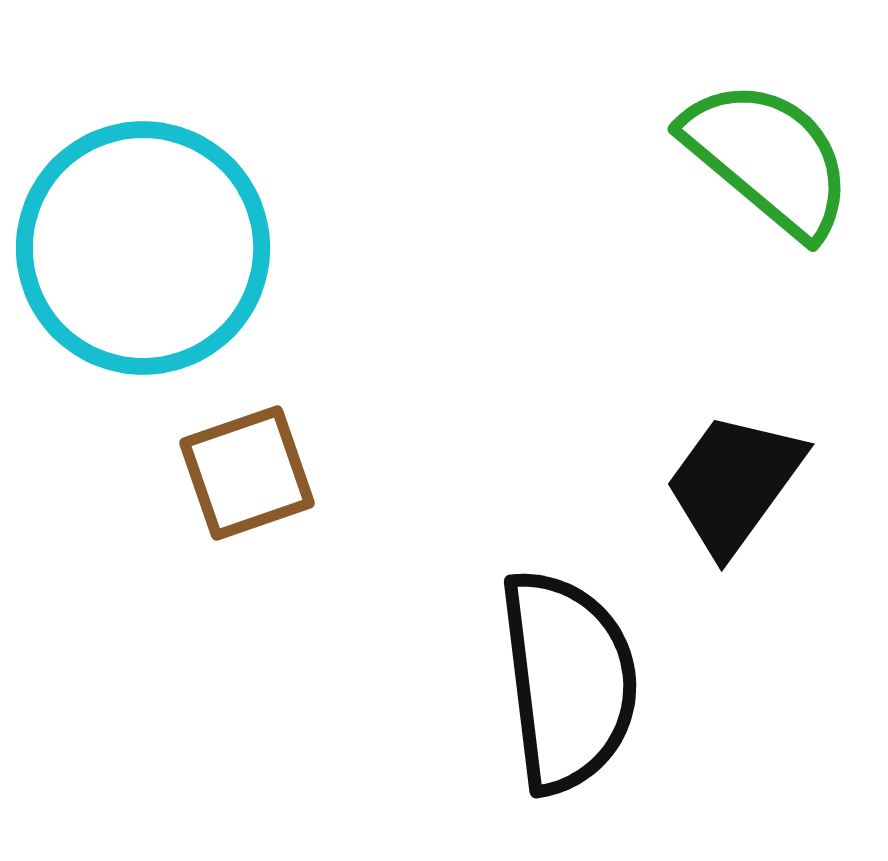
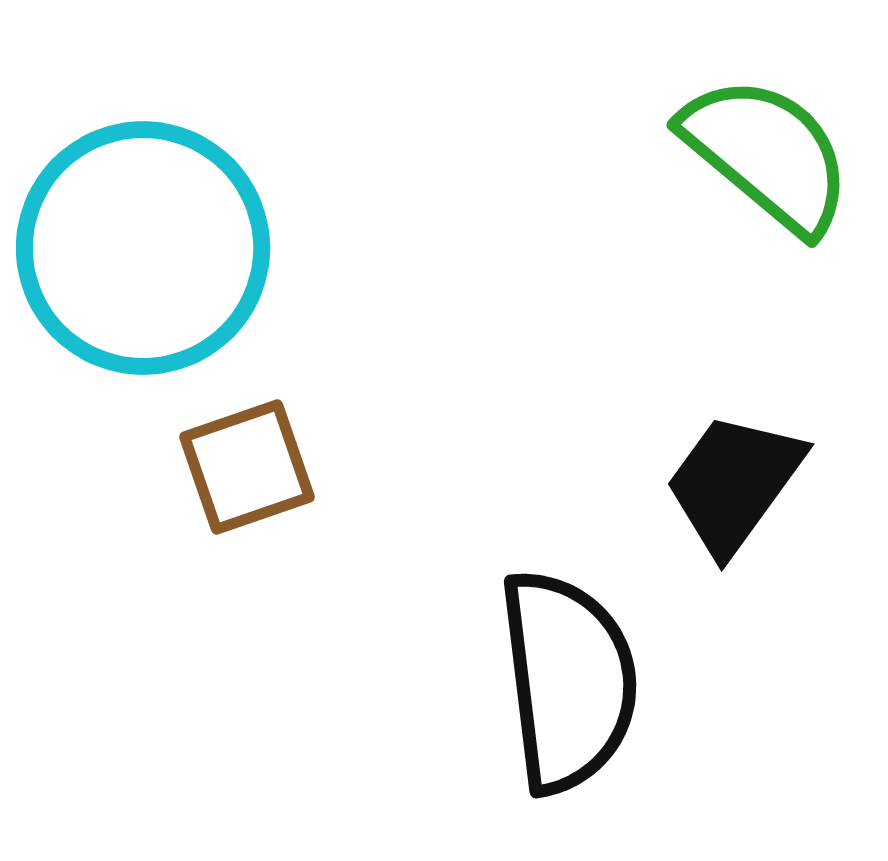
green semicircle: moved 1 px left, 4 px up
brown square: moved 6 px up
